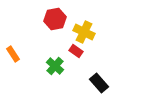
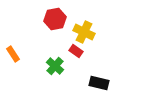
black rectangle: rotated 36 degrees counterclockwise
